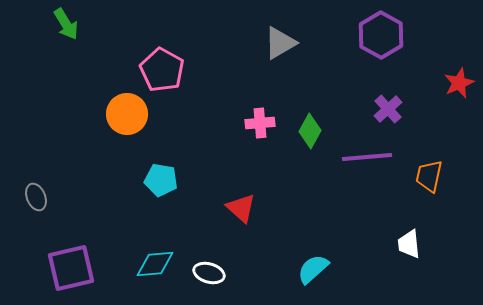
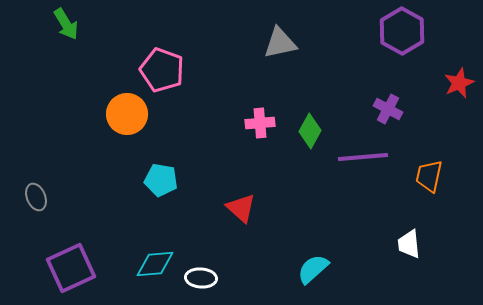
purple hexagon: moved 21 px right, 4 px up
gray triangle: rotated 18 degrees clockwise
pink pentagon: rotated 9 degrees counterclockwise
purple cross: rotated 20 degrees counterclockwise
purple line: moved 4 px left
purple square: rotated 12 degrees counterclockwise
white ellipse: moved 8 px left, 5 px down; rotated 12 degrees counterclockwise
